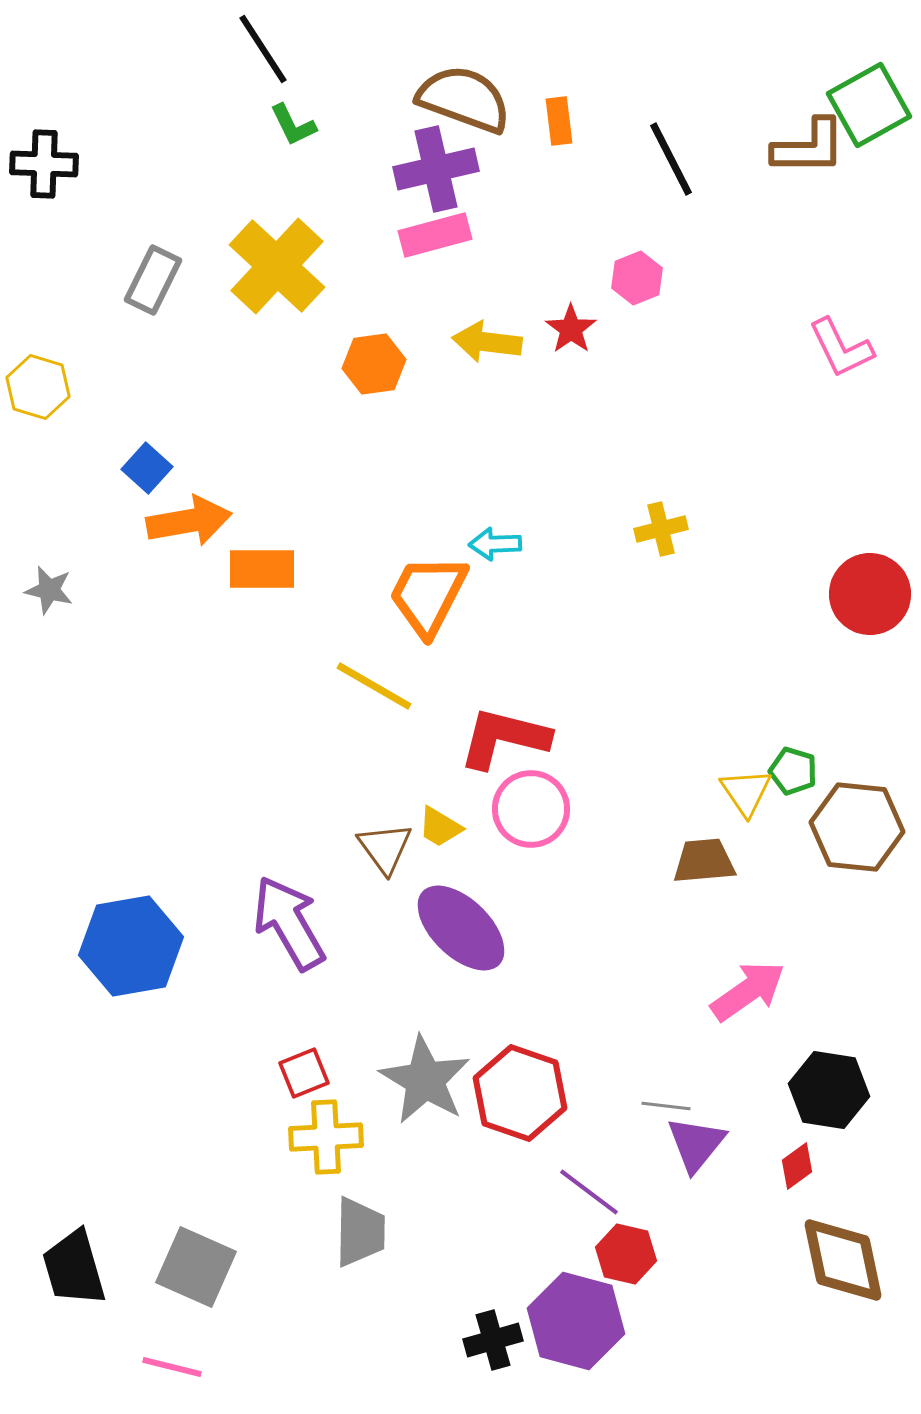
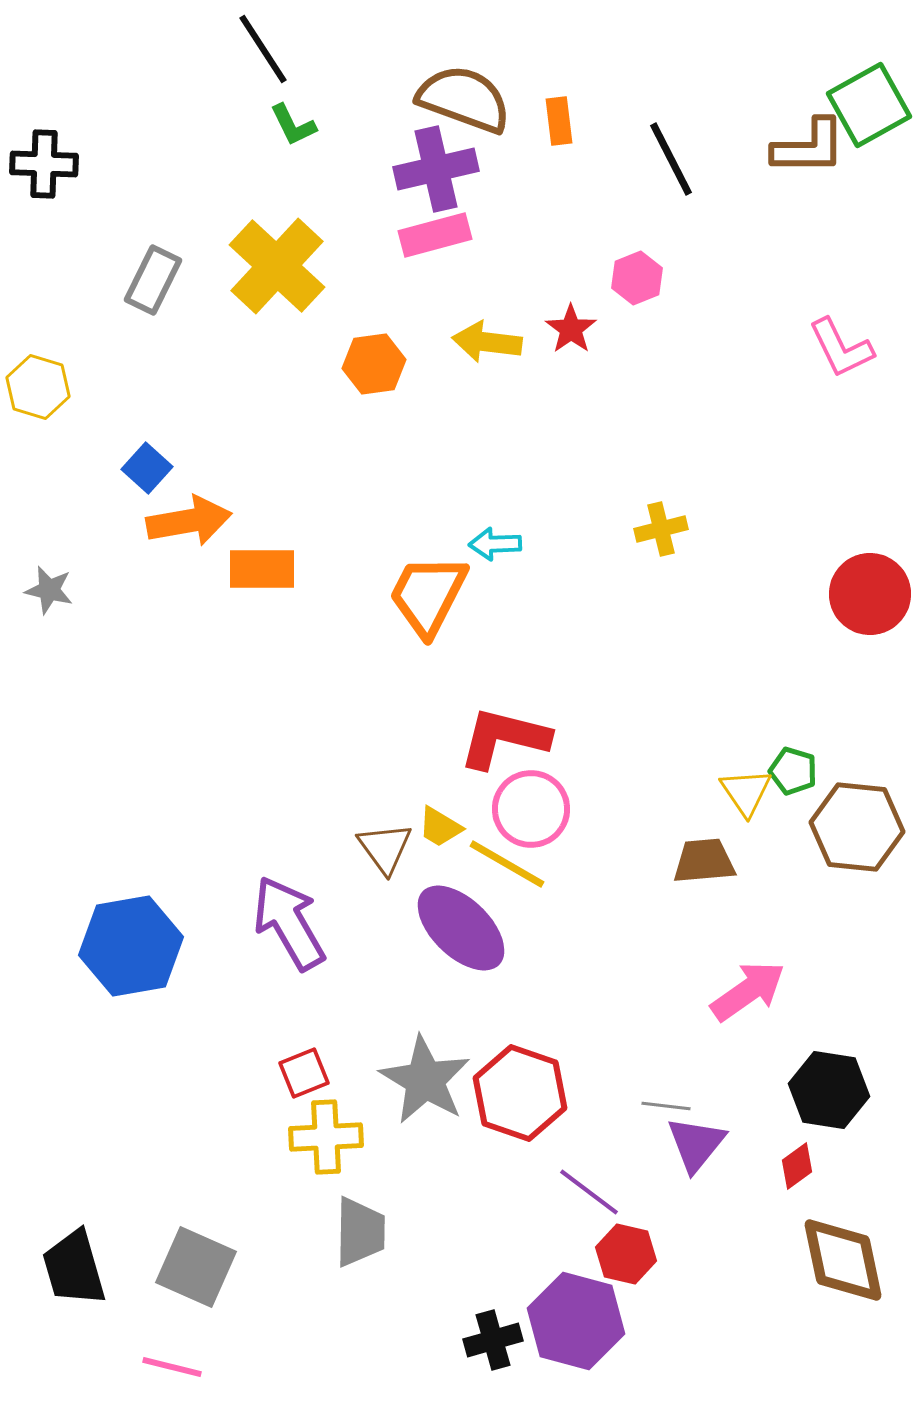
yellow line at (374, 686): moved 133 px right, 178 px down
